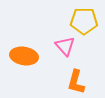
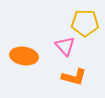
yellow pentagon: moved 1 px right, 2 px down
orange L-shape: moved 2 px left, 5 px up; rotated 90 degrees counterclockwise
